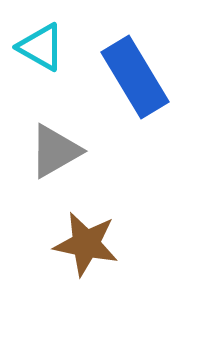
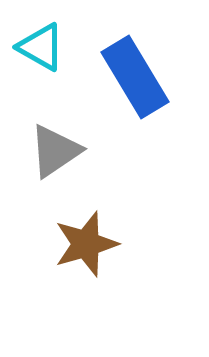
gray triangle: rotated 4 degrees counterclockwise
brown star: rotated 28 degrees counterclockwise
